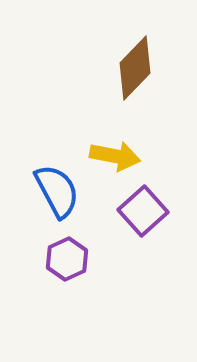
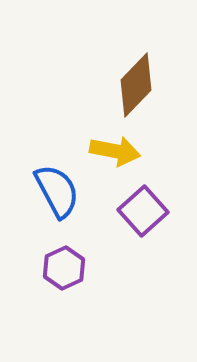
brown diamond: moved 1 px right, 17 px down
yellow arrow: moved 5 px up
purple hexagon: moved 3 px left, 9 px down
